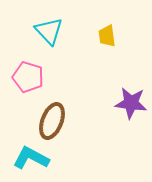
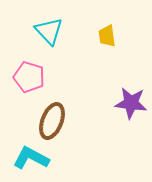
pink pentagon: moved 1 px right
